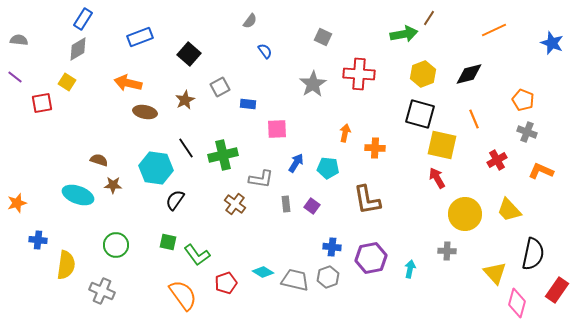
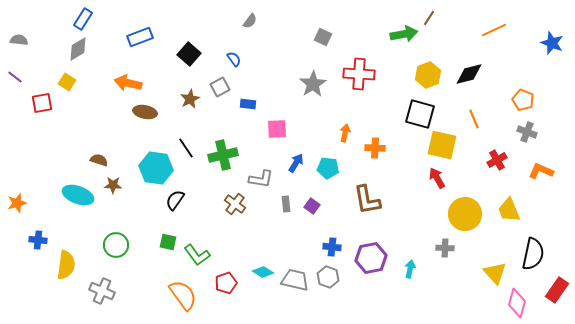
blue semicircle at (265, 51): moved 31 px left, 8 px down
yellow hexagon at (423, 74): moved 5 px right, 1 px down
brown star at (185, 100): moved 5 px right, 1 px up
yellow trapezoid at (509, 210): rotated 20 degrees clockwise
gray cross at (447, 251): moved 2 px left, 3 px up
gray hexagon at (328, 277): rotated 20 degrees counterclockwise
